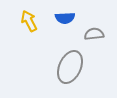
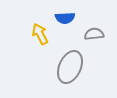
yellow arrow: moved 11 px right, 13 px down
